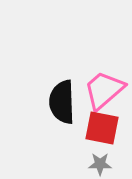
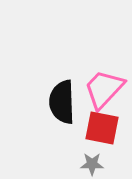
pink trapezoid: moved 1 px up; rotated 6 degrees counterclockwise
gray star: moved 8 px left
